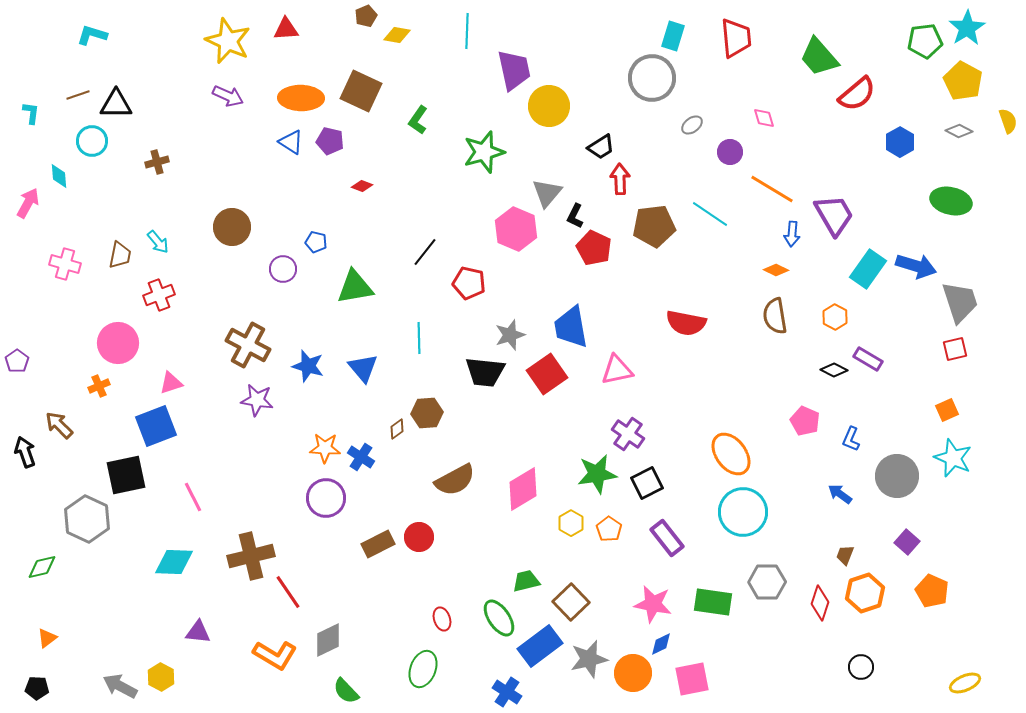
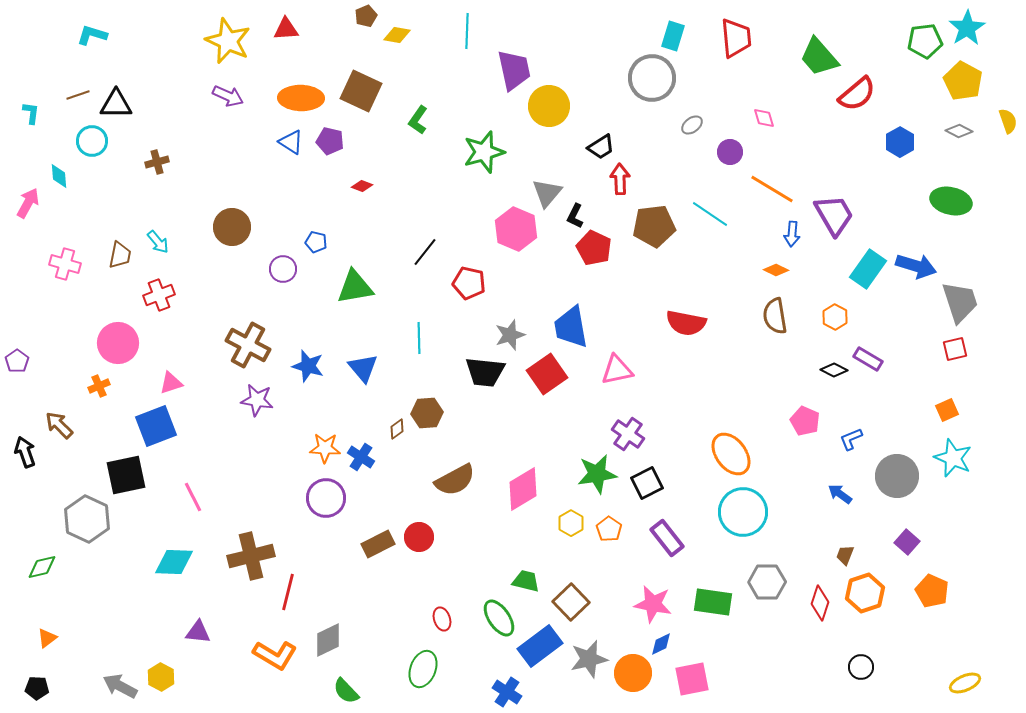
blue L-shape at (851, 439): rotated 45 degrees clockwise
green trapezoid at (526, 581): rotated 28 degrees clockwise
red line at (288, 592): rotated 48 degrees clockwise
